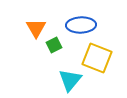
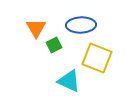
cyan triangle: moved 1 px left, 1 px down; rotated 45 degrees counterclockwise
